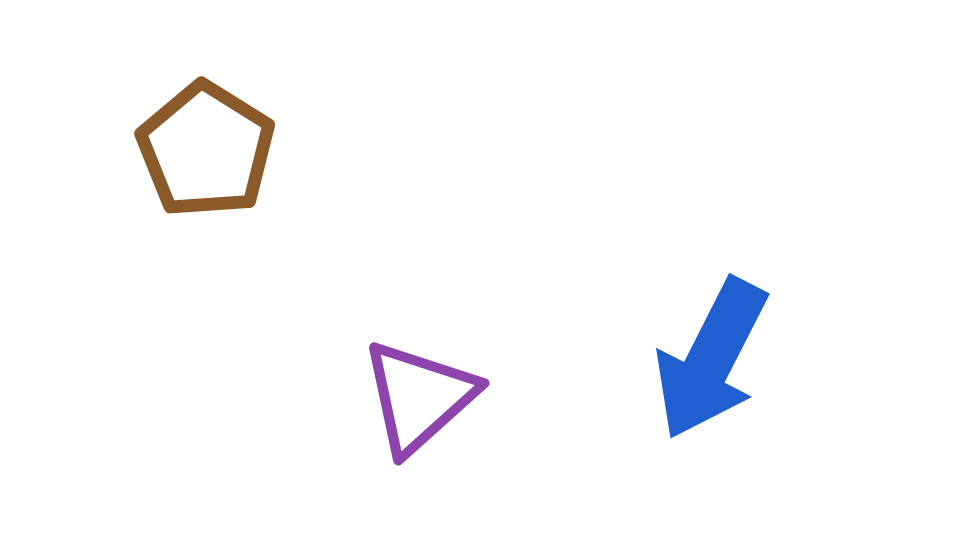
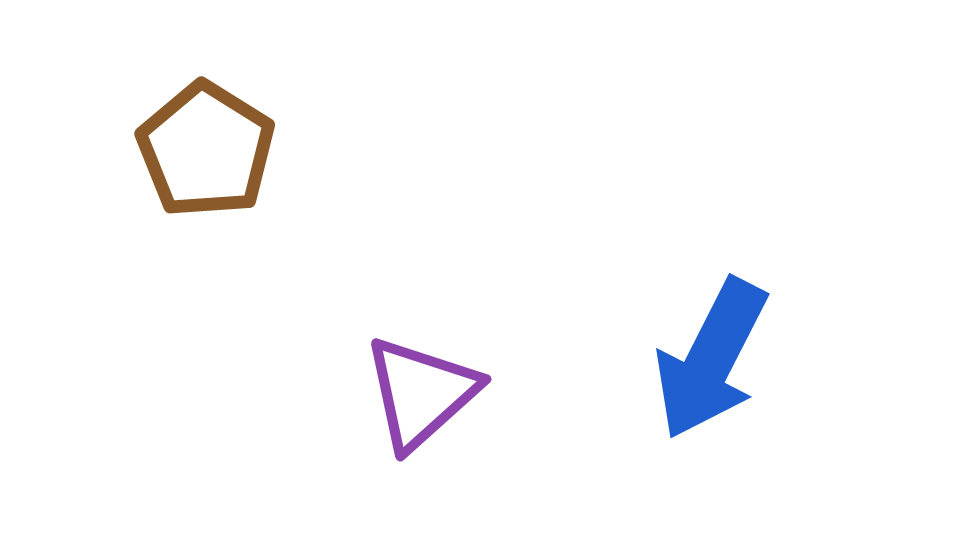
purple triangle: moved 2 px right, 4 px up
